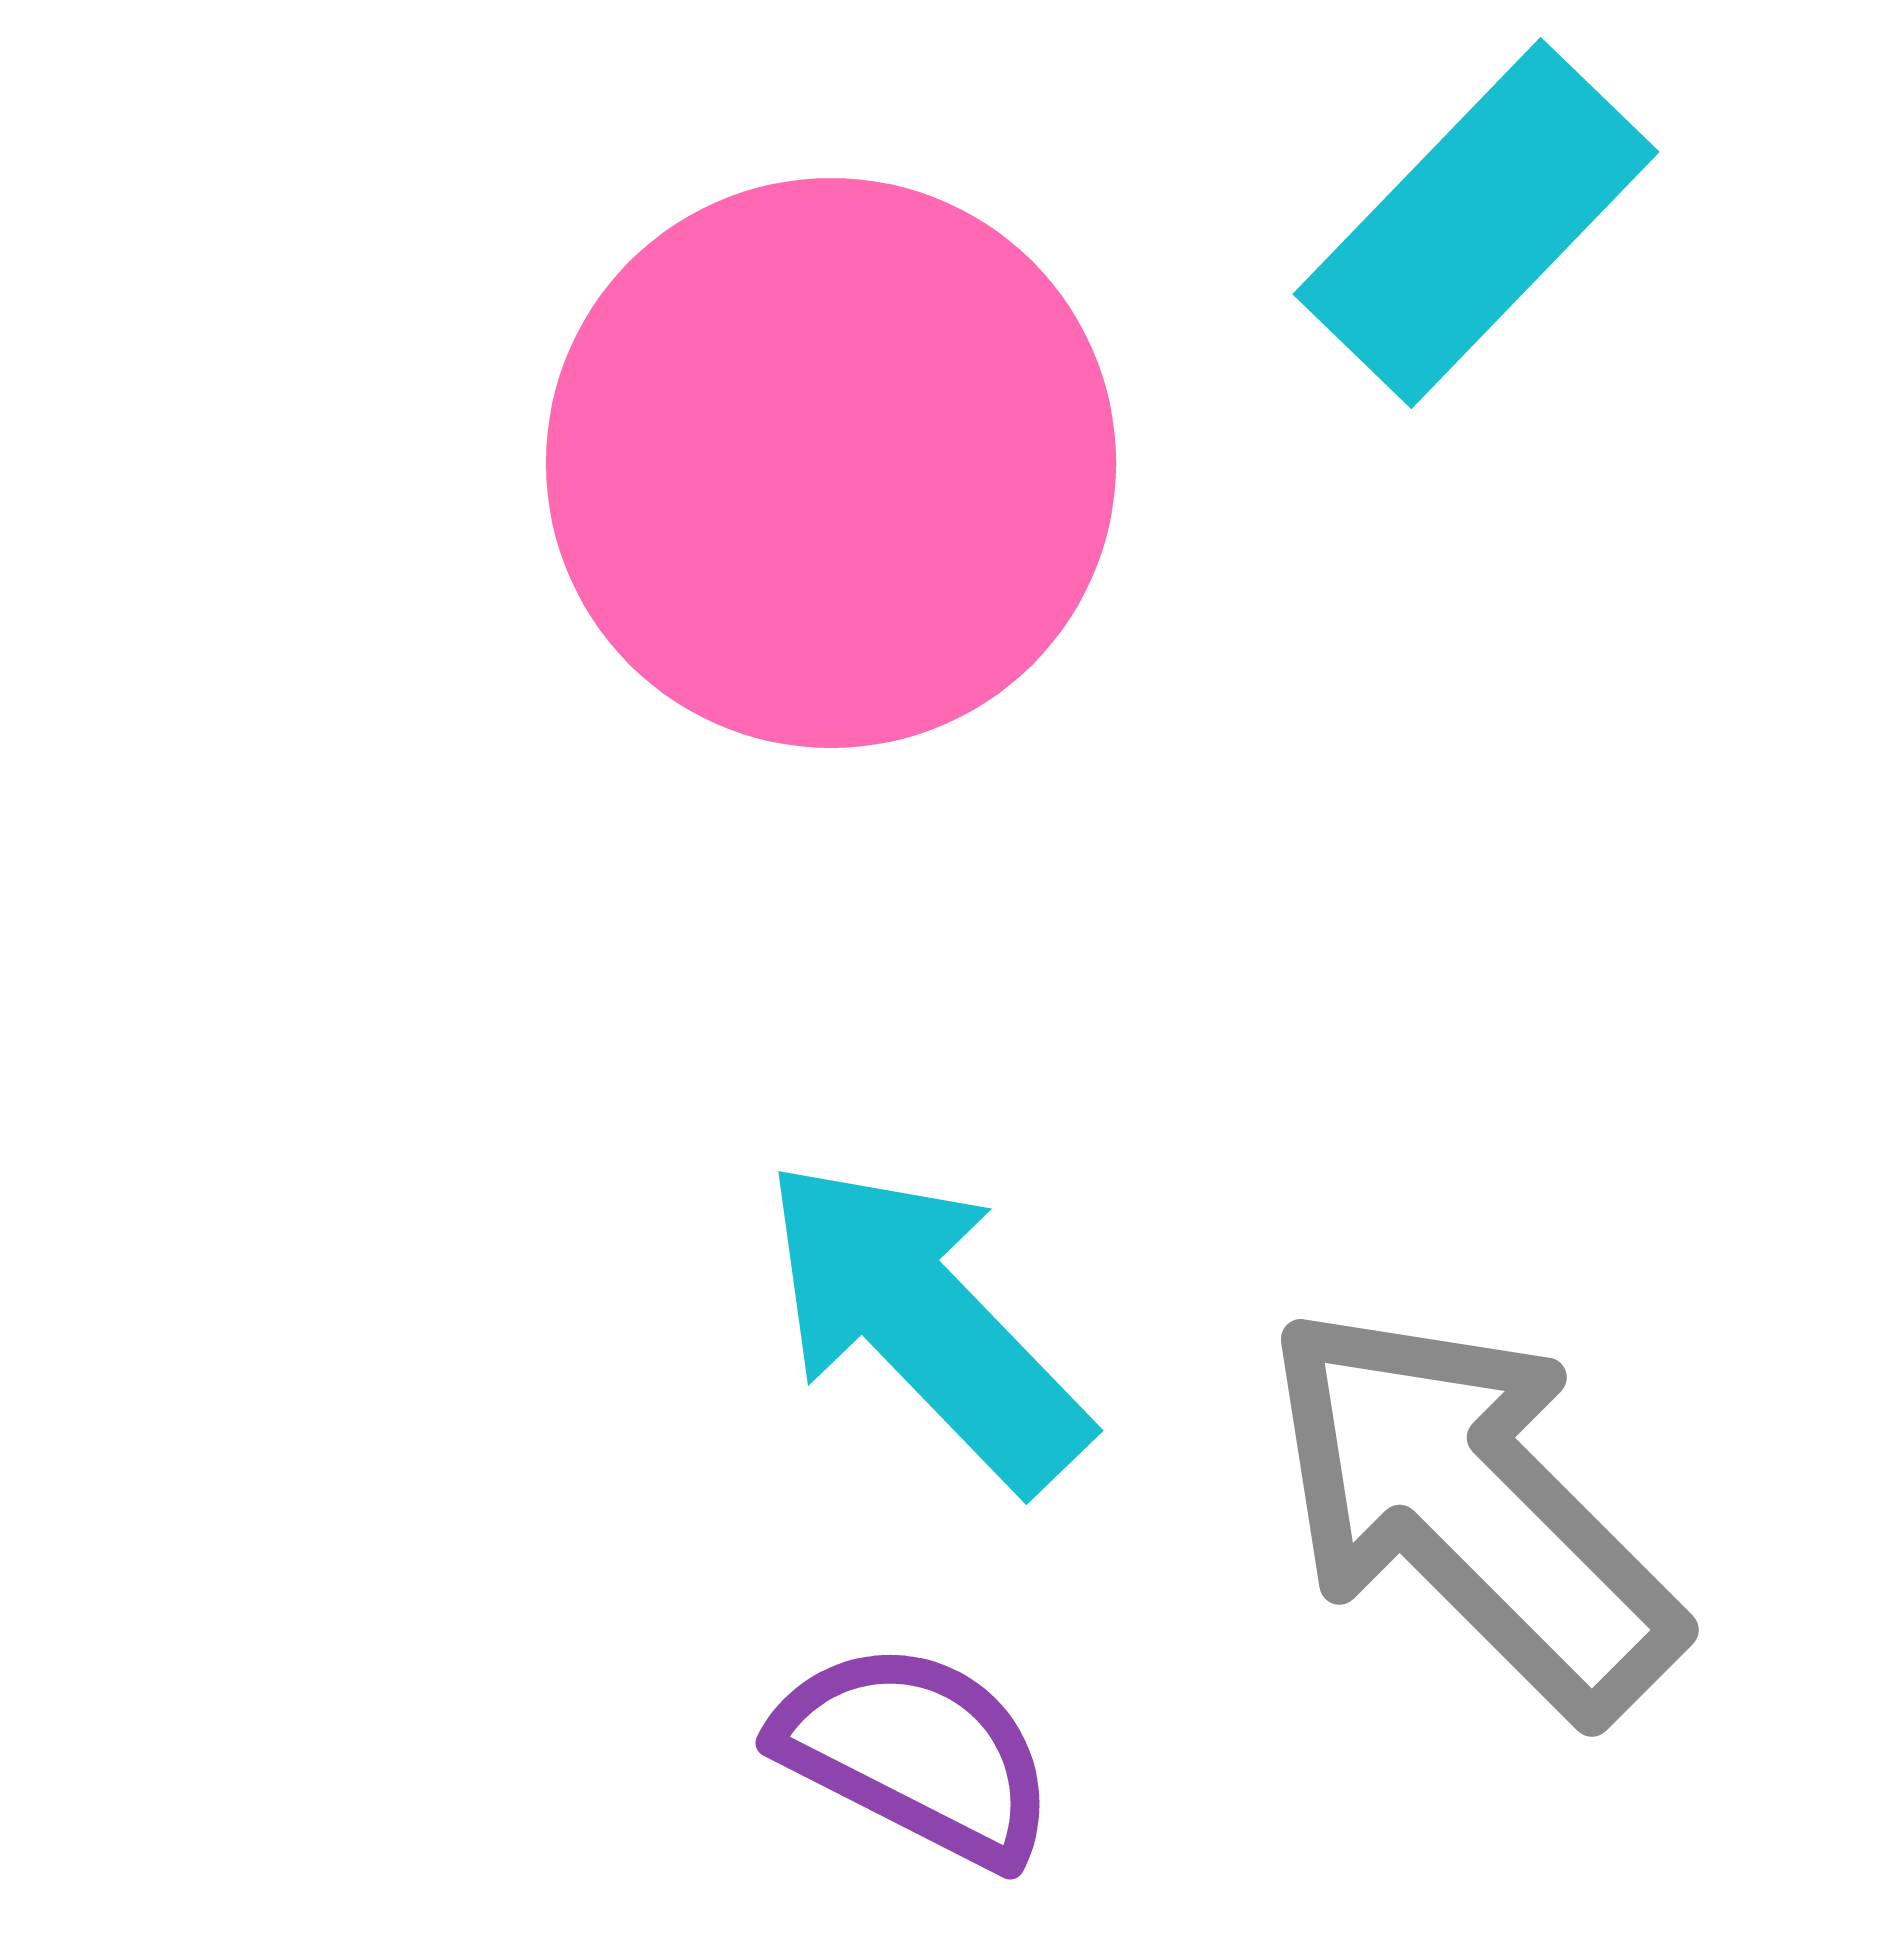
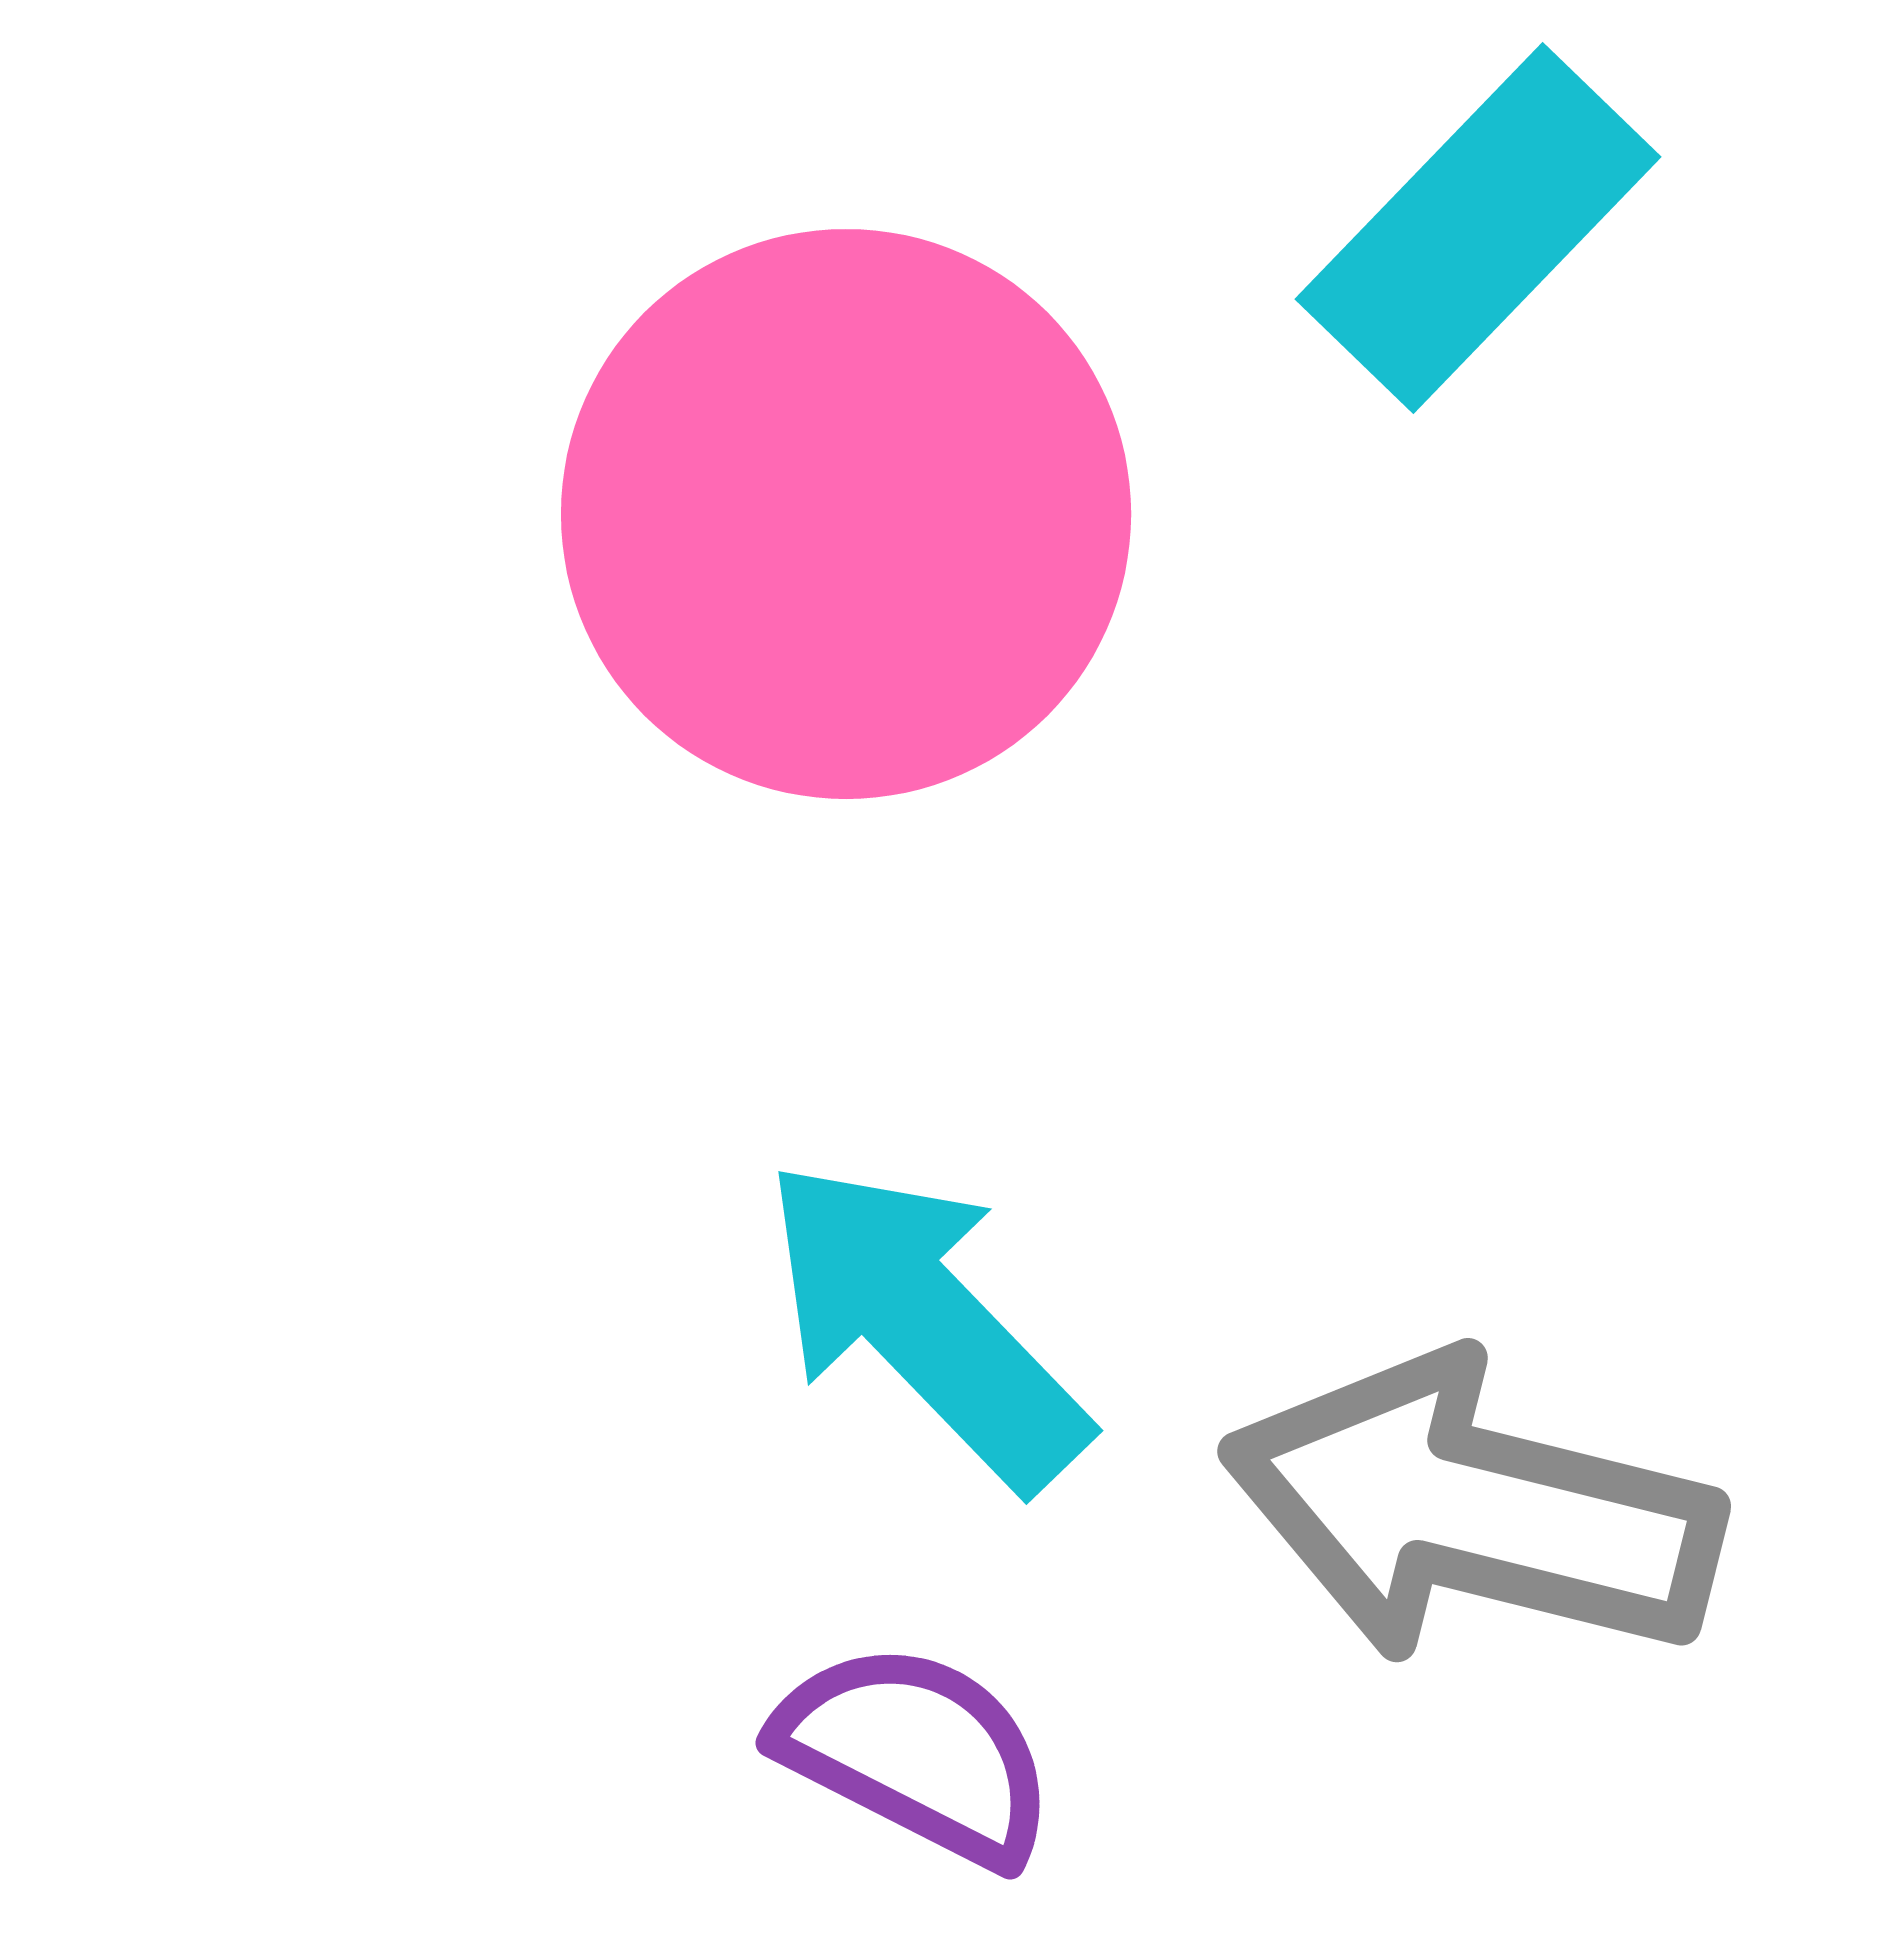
cyan rectangle: moved 2 px right, 5 px down
pink circle: moved 15 px right, 51 px down
gray arrow: rotated 31 degrees counterclockwise
